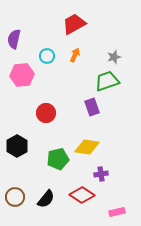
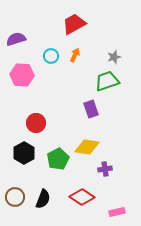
purple semicircle: moved 2 px right; rotated 60 degrees clockwise
cyan circle: moved 4 px right
pink hexagon: rotated 10 degrees clockwise
purple rectangle: moved 1 px left, 2 px down
red circle: moved 10 px left, 10 px down
black hexagon: moved 7 px right, 7 px down
green pentagon: rotated 15 degrees counterclockwise
purple cross: moved 4 px right, 5 px up
red diamond: moved 2 px down
black semicircle: moved 3 px left; rotated 18 degrees counterclockwise
